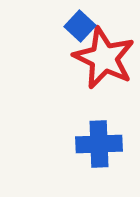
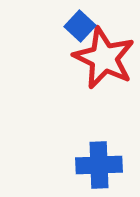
blue cross: moved 21 px down
